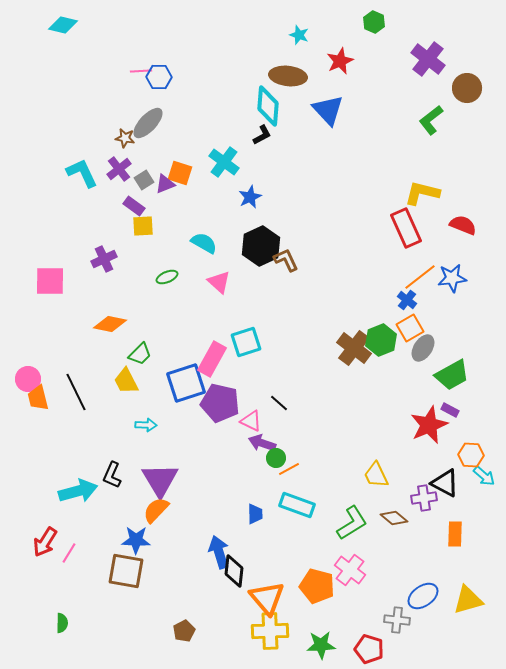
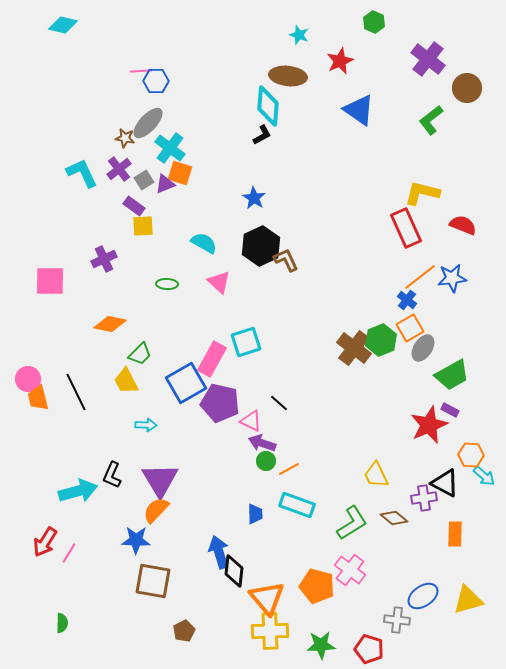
blue hexagon at (159, 77): moved 3 px left, 4 px down
blue triangle at (328, 110): moved 31 px right; rotated 12 degrees counterclockwise
cyan cross at (224, 162): moved 54 px left, 14 px up
blue star at (250, 197): moved 4 px right, 1 px down; rotated 15 degrees counterclockwise
green ellipse at (167, 277): moved 7 px down; rotated 25 degrees clockwise
blue square at (186, 383): rotated 12 degrees counterclockwise
green circle at (276, 458): moved 10 px left, 3 px down
brown square at (126, 571): moved 27 px right, 10 px down
